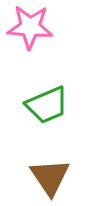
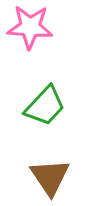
green trapezoid: moved 2 px left, 1 px down; rotated 24 degrees counterclockwise
